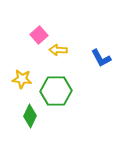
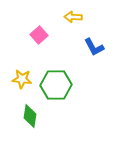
yellow arrow: moved 15 px right, 33 px up
blue L-shape: moved 7 px left, 11 px up
green hexagon: moved 6 px up
green diamond: rotated 15 degrees counterclockwise
